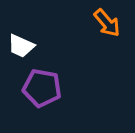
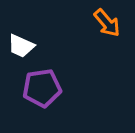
purple pentagon: rotated 18 degrees counterclockwise
